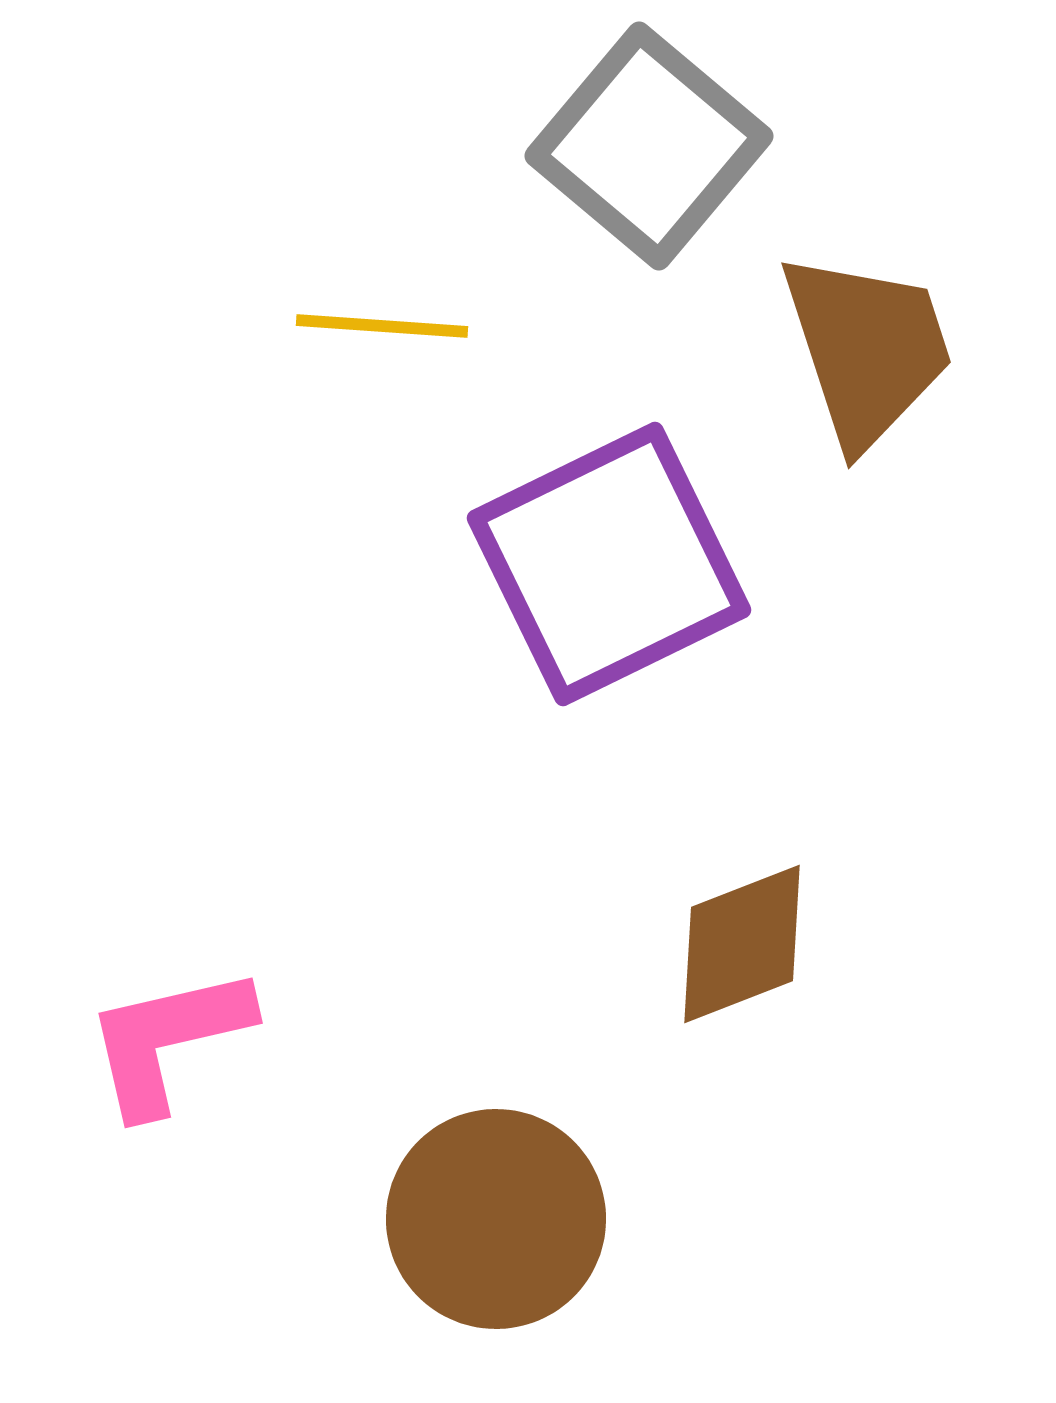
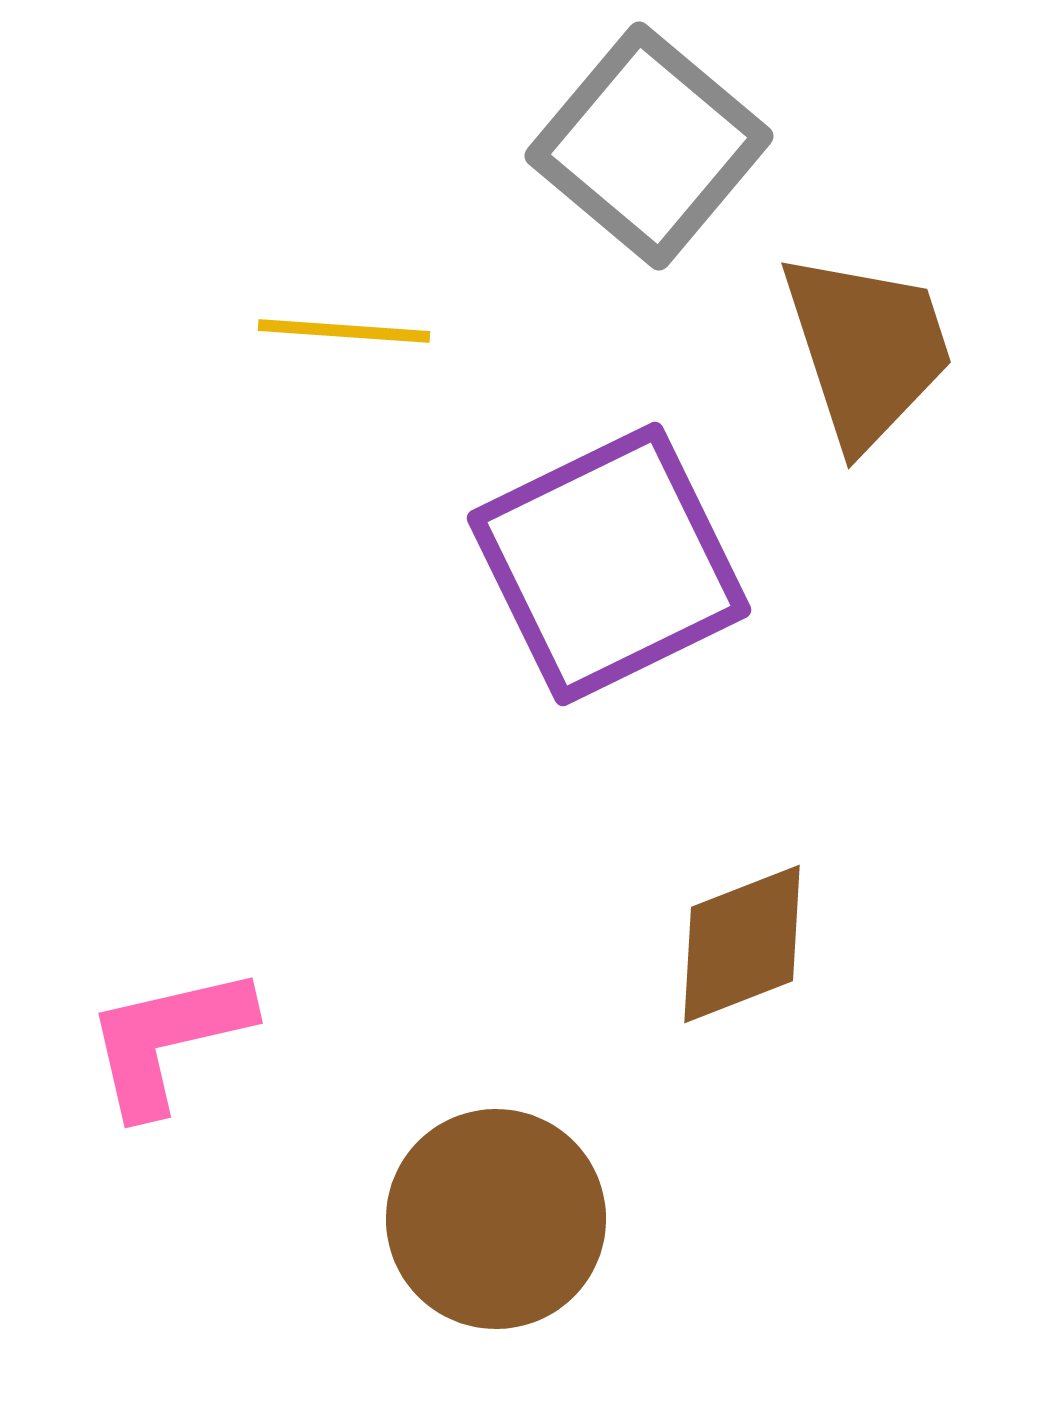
yellow line: moved 38 px left, 5 px down
